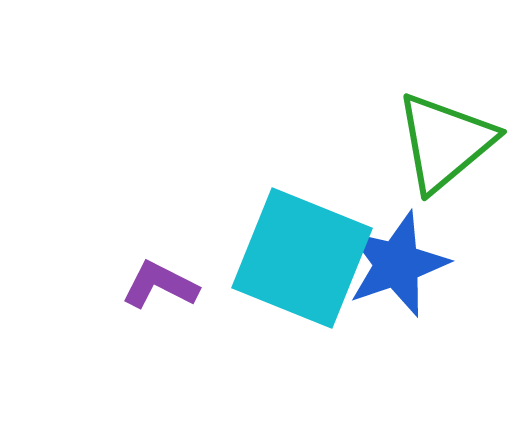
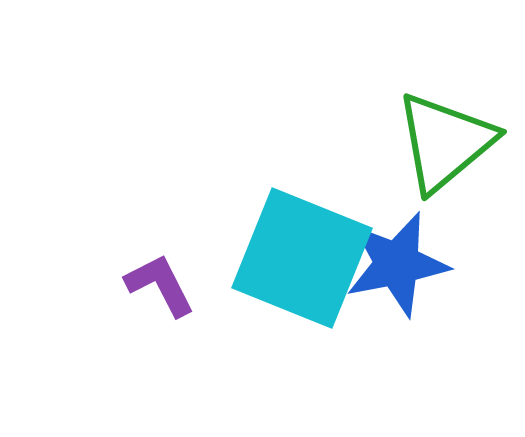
blue star: rotated 8 degrees clockwise
purple L-shape: rotated 36 degrees clockwise
